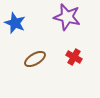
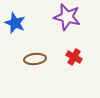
brown ellipse: rotated 25 degrees clockwise
